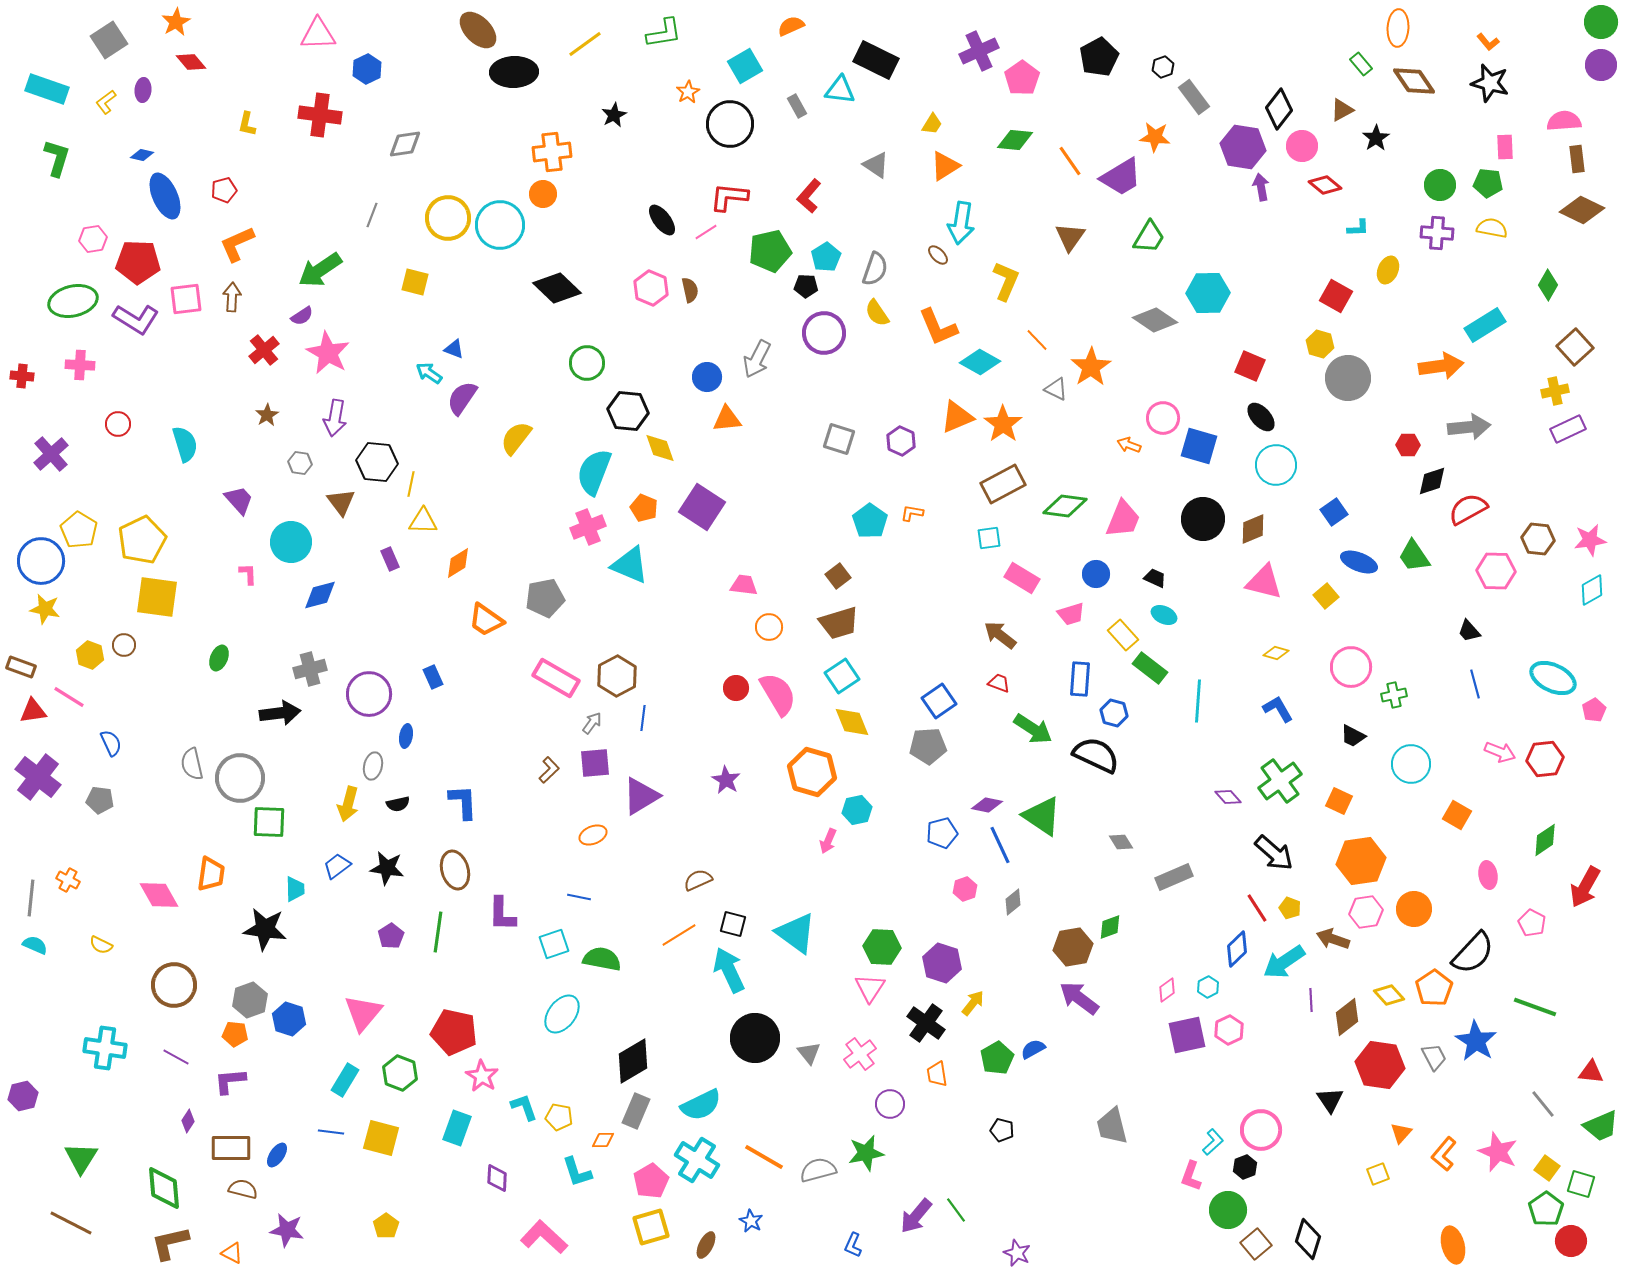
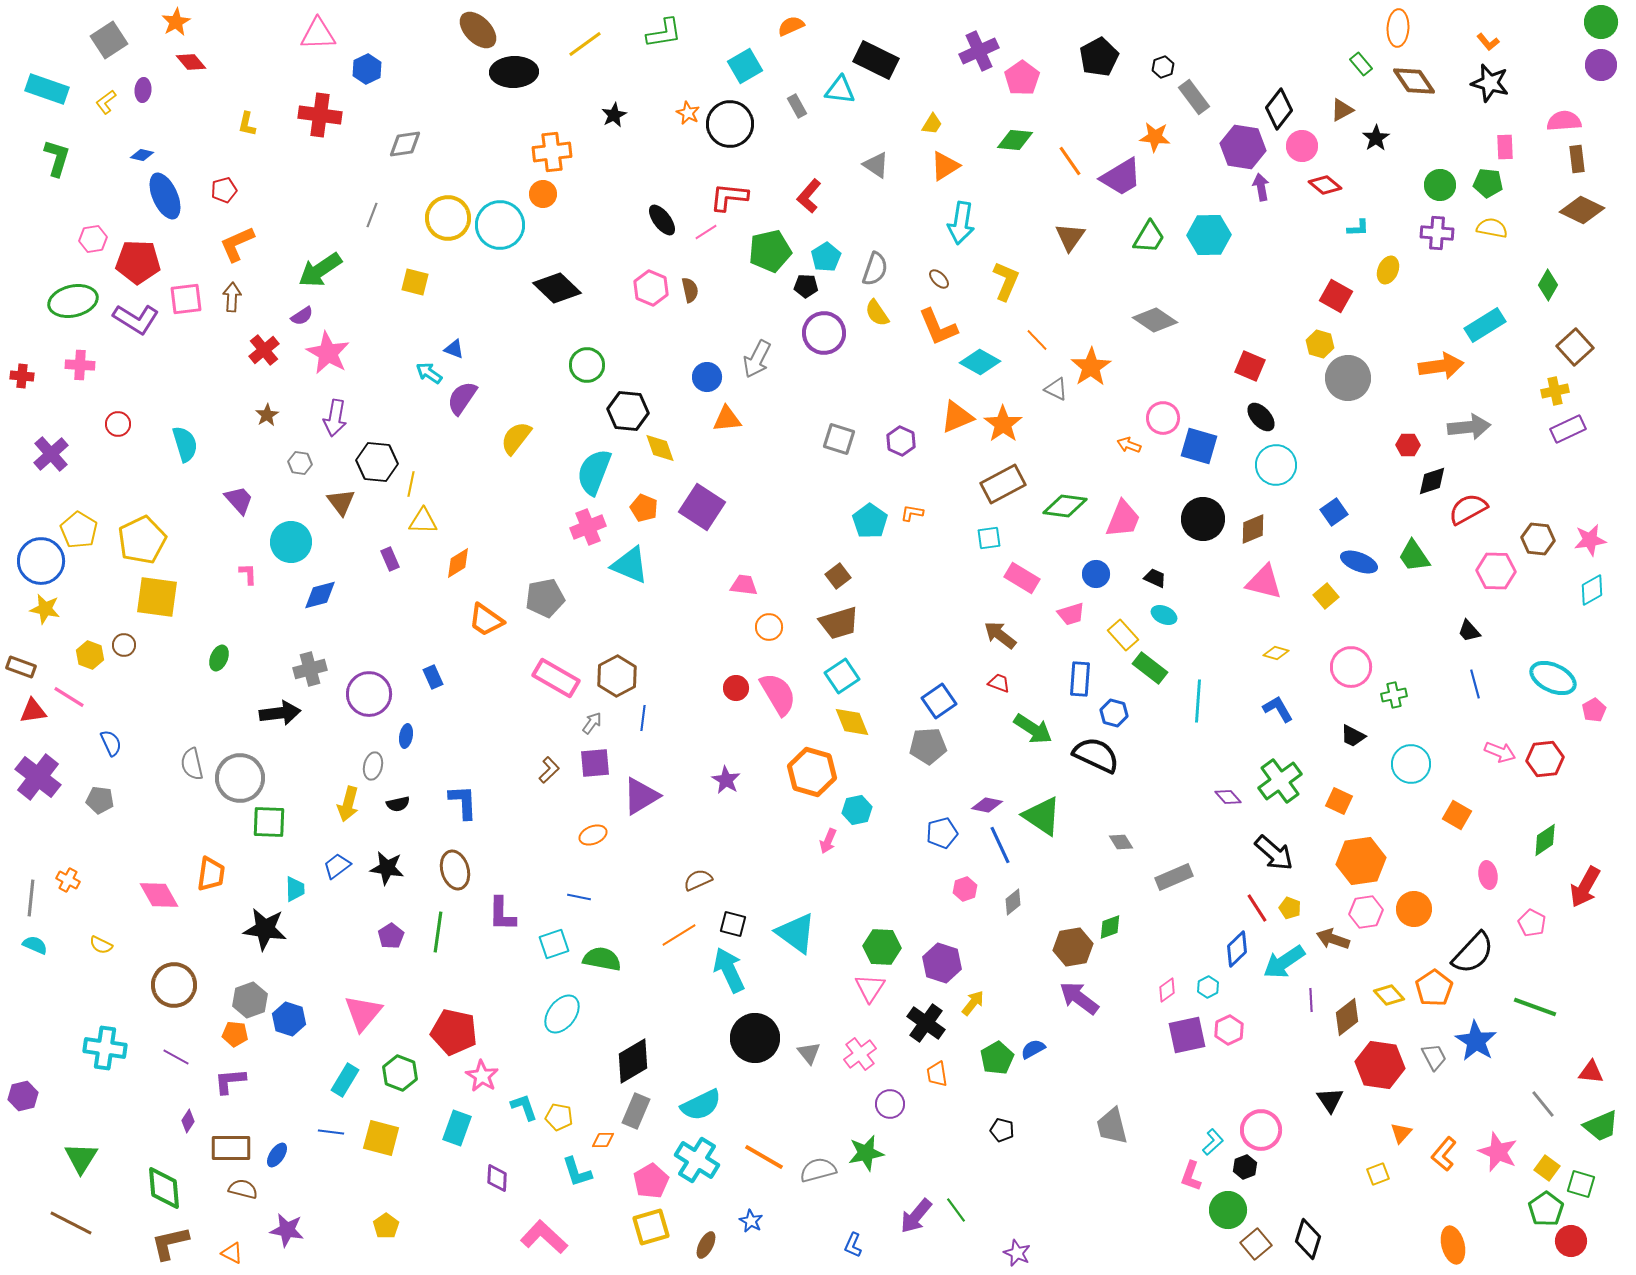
orange star at (688, 92): moved 21 px down; rotated 15 degrees counterclockwise
brown ellipse at (938, 255): moved 1 px right, 24 px down
cyan hexagon at (1208, 293): moved 1 px right, 58 px up
green circle at (587, 363): moved 2 px down
